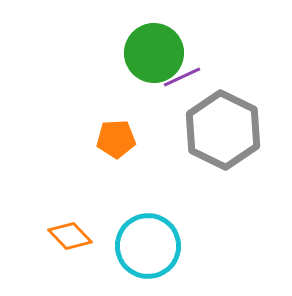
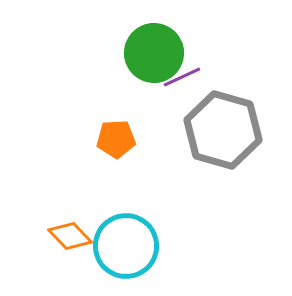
gray hexagon: rotated 10 degrees counterclockwise
cyan circle: moved 22 px left
